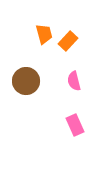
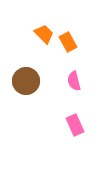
orange trapezoid: rotated 30 degrees counterclockwise
orange rectangle: moved 1 px down; rotated 72 degrees counterclockwise
